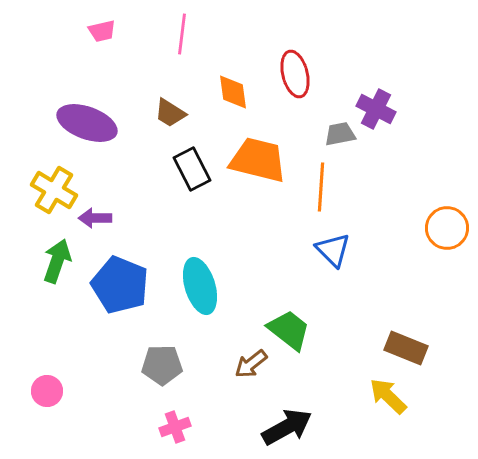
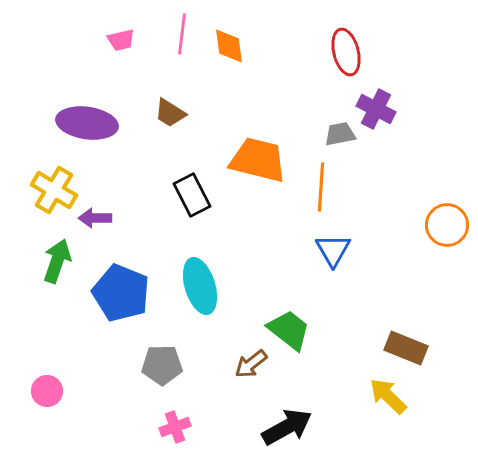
pink trapezoid: moved 19 px right, 9 px down
red ellipse: moved 51 px right, 22 px up
orange diamond: moved 4 px left, 46 px up
purple ellipse: rotated 12 degrees counterclockwise
black rectangle: moved 26 px down
orange circle: moved 3 px up
blue triangle: rotated 15 degrees clockwise
blue pentagon: moved 1 px right, 8 px down
